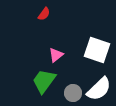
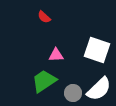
red semicircle: moved 3 px down; rotated 96 degrees clockwise
pink triangle: rotated 35 degrees clockwise
green trapezoid: rotated 20 degrees clockwise
